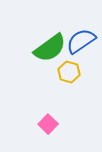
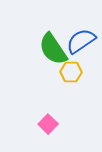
green semicircle: moved 3 px right, 1 px down; rotated 92 degrees clockwise
yellow hexagon: moved 2 px right; rotated 15 degrees counterclockwise
